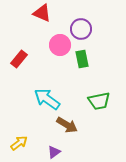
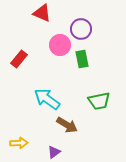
yellow arrow: rotated 36 degrees clockwise
